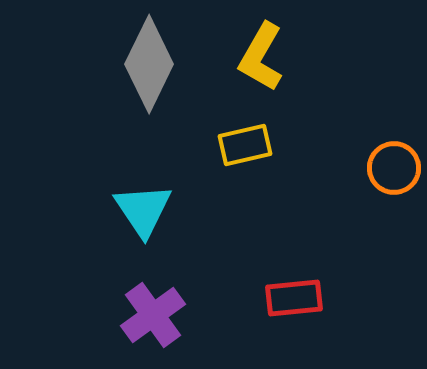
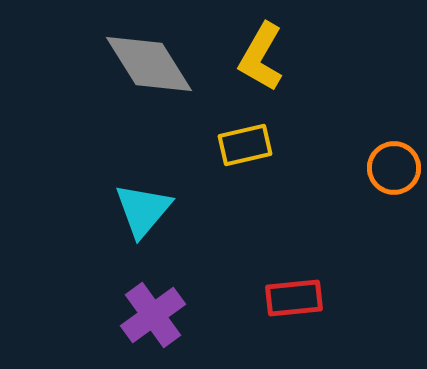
gray diamond: rotated 58 degrees counterclockwise
cyan triangle: rotated 14 degrees clockwise
